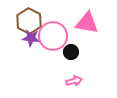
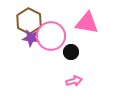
pink circle: moved 2 px left
